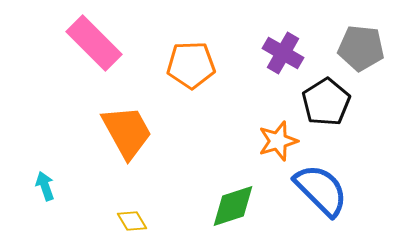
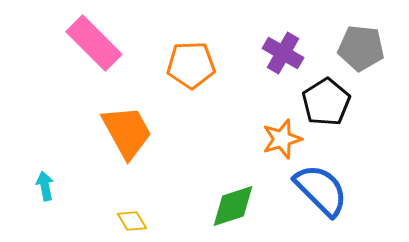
orange star: moved 4 px right, 2 px up
cyan arrow: rotated 8 degrees clockwise
